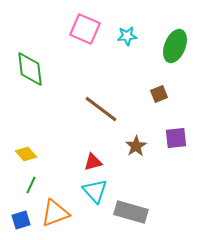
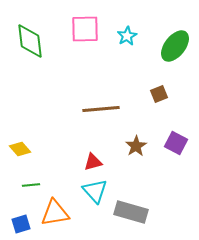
pink square: rotated 24 degrees counterclockwise
cyan star: rotated 24 degrees counterclockwise
green ellipse: rotated 16 degrees clockwise
green diamond: moved 28 px up
brown line: rotated 42 degrees counterclockwise
purple square: moved 5 px down; rotated 35 degrees clockwise
yellow diamond: moved 6 px left, 5 px up
green line: rotated 60 degrees clockwise
orange triangle: rotated 12 degrees clockwise
blue square: moved 4 px down
